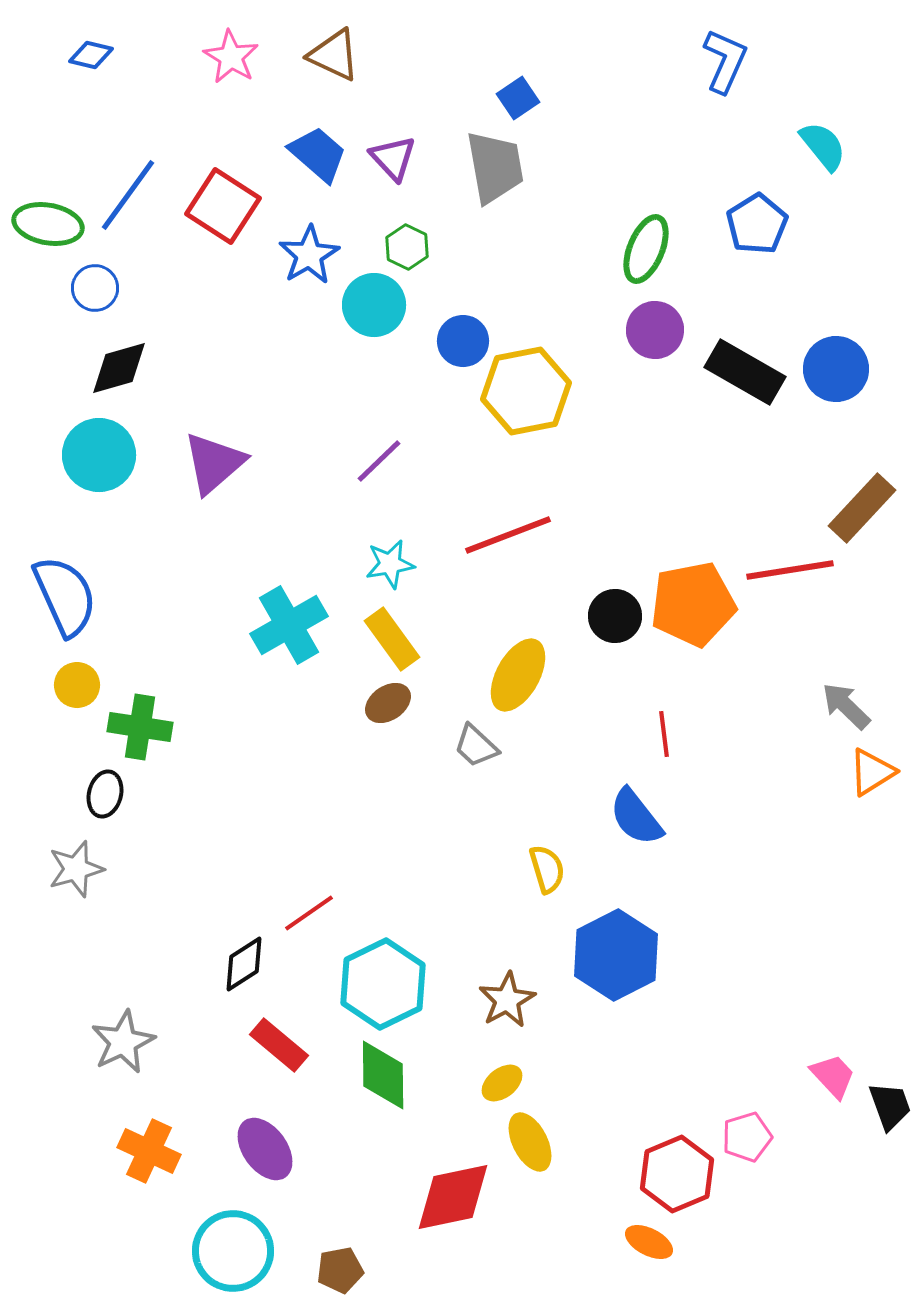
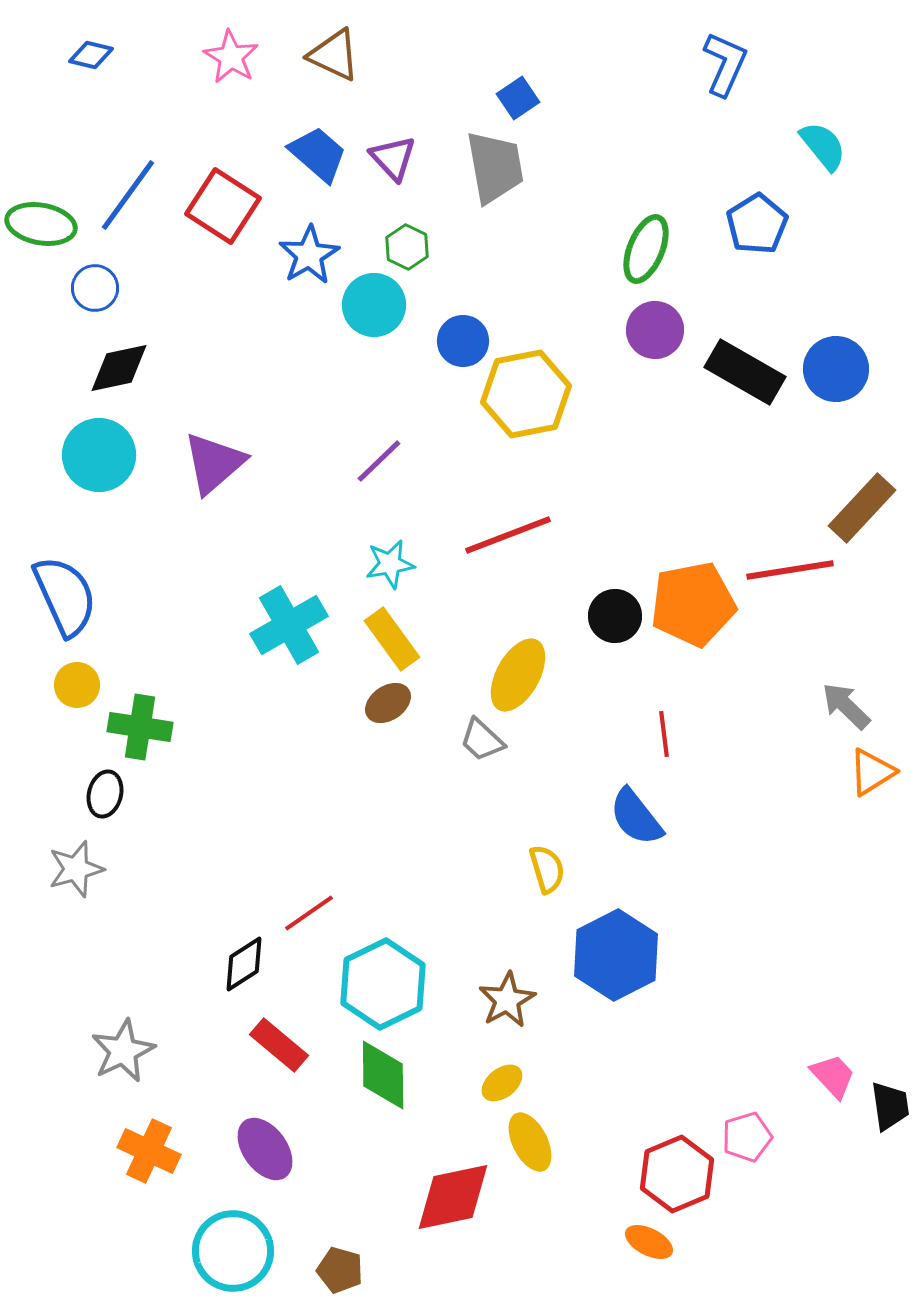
blue L-shape at (725, 61): moved 3 px down
green ellipse at (48, 224): moved 7 px left
black diamond at (119, 368): rotated 4 degrees clockwise
yellow hexagon at (526, 391): moved 3 px down
gray trapezoid at (476, 746): moved 6 px right, 6 px up
gray star at (123, 1042): moved 9 px down
black trapezoid at (890, 1106): rotated 12 degrees clockwise
brown pentagon at (340, 1270): rotated 27 degrees clockwise
